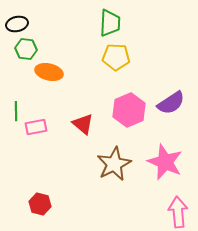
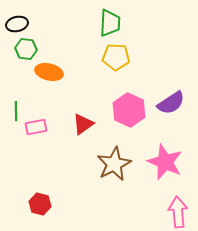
pink hexagon: rotated 12 degrees counterclockwise
red triangle: rotated 45 degrees clockwise
